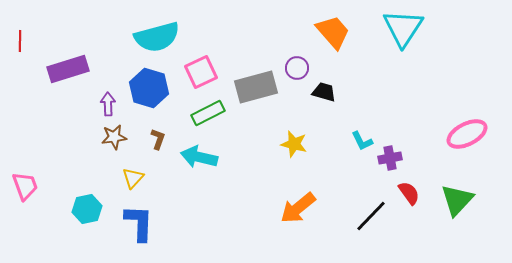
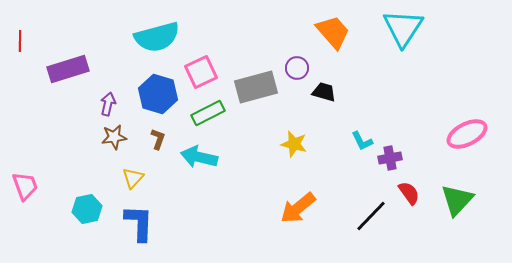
blue hexagon: moved 9 px right, 6 px down
purple arrow: rotated 15 degrees clockwise
